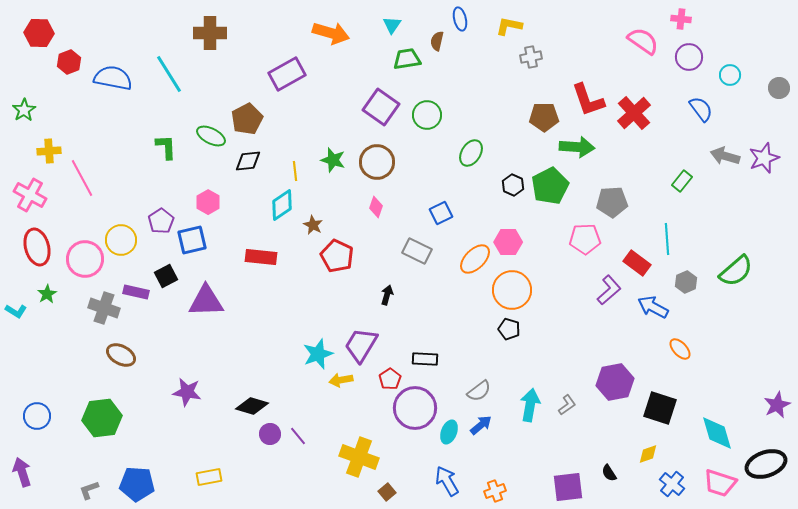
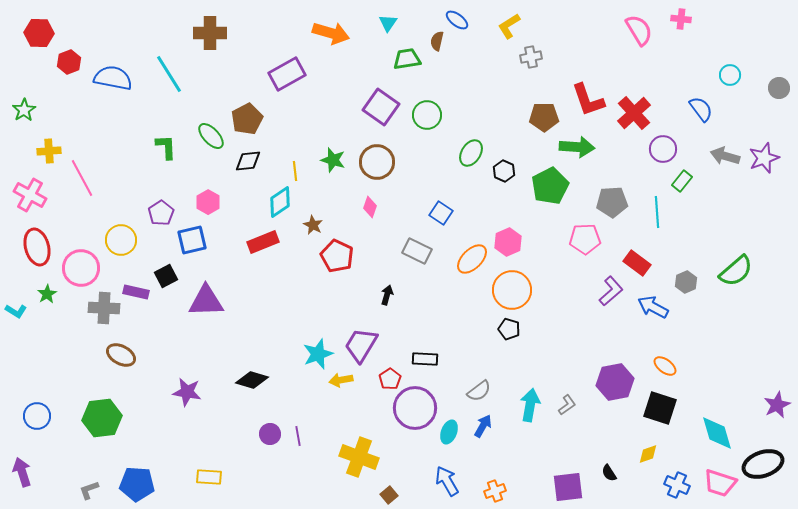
blue ellipse at (460, 19): moved 3 px left, 1 px down; rotated 40 degrees counterclockwise
cyan triangle at (392, 25): moved 4 px left, 2 px up
yellow L-shape at (509, 26): rotated 44 degrees counterclockwise
pink semicircle at (643, 41): moved 4 px left, 11 px up; rotated 24 degrees clockwise
purple circle at (689, 57): moved 26 px left, 92 px down
green ellipse at (211, 136): rotated 20 degrees clockwise
black hexagon at (513, 185): moved 9 px left, 14 px up
cyan diamond at (282, 205): moved 2 px left, 3 px up
pink diamond at (376, 207): moved 6 px left
blue square at (441, 213): rotated 30 degrees counterclockwise
purple pentagon at (161, 221): moved 8 px up
cyan line at (667, 239): moved 10 px left, 27 px up
pink hexagon at (508, 242): rotated 24 degrees counterclockwise
red rectangle at (261, 257): moved 2 px right, 15 px up; rotated 28 degrees counterclockwise
pink circle at (85, 259): moved 4 px left, 9 px down
orange ellipse at (475, 259): moved 3 px left
purple L-shape at (609, 290): moved 2 px right, 1 px down
gray cross at (104, 308): rotated 16 degrees counterclockwise
orange ellipse at (680, 349): moved 15 px left, 17 px down; rotated 10 degrees counterclockwise
black diamond at (252, 406): moved 26 px up
blue arrow at (481, 425): moved 2 px right, 1 px down; rotated 20 degrees counterclockwise
purple line at (298, 436): rotated 30 degrees clockwise
black ellipse at (766, 464): moved 3 px left
yellow rectangle at (209, 477): rotated 15 degrees clockwise
blue cross at (672, 484): moved 5 px right, 1 px down; rotated 15 degrees counterclockwise
brown square at (387, 492): moved 2 px right, 3 px down
